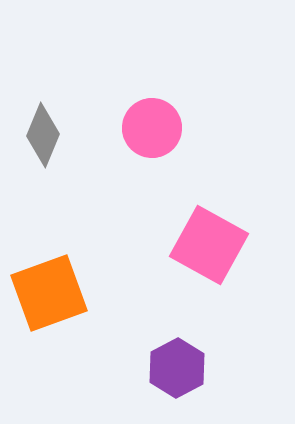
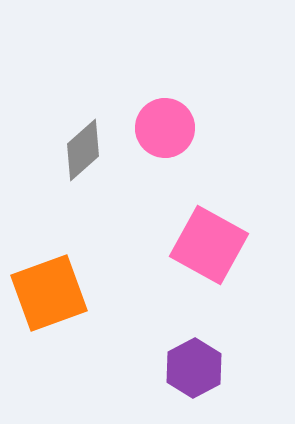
pink circle: moved 13 px right
gray diamond: moved 40 px right, 15 px down; rotated 26 degrees clockwise
purple hexagon: moved 17 px right
